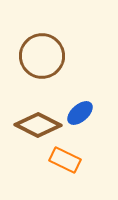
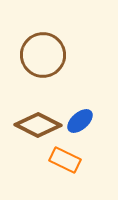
brown circle: moved 1 px right, 1 px up
blue ellipse: moved 8 px down
